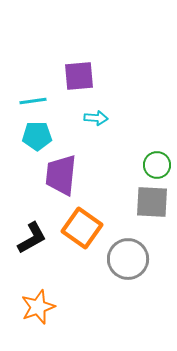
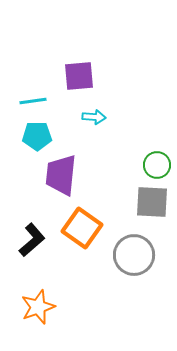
cyan arrow: moved 2 px left, 1 px up
black L-shape: moved 2 px down; rotated 12 degrees counterclockwise
gray circle: moved 6 px right, 4 px up
